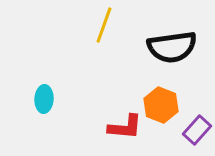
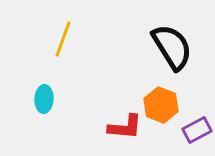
yellow line: moved 41 px left, 14 px down
black semicircle: rotated 114 degrees counterclockwise
purple rectangle: rotated 20 degrees clockwise
